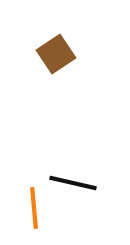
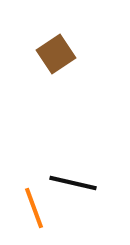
orange line: rotated 15 degrees counterclockwise
